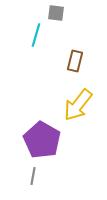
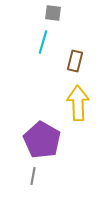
gray square: moved 3 px left
cyan line: moved 7 px right, 7 px down
yellow arrow: moved 2 px up; rotated 140 degrees clockwise
